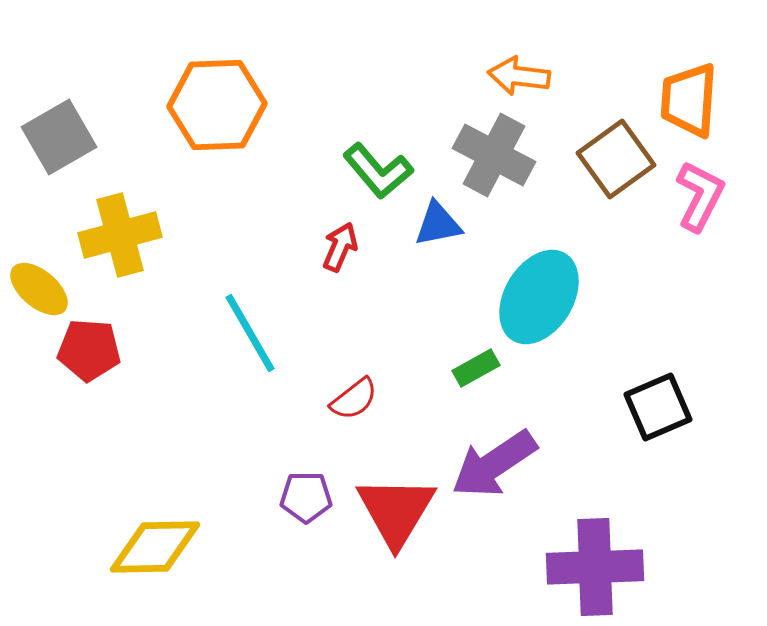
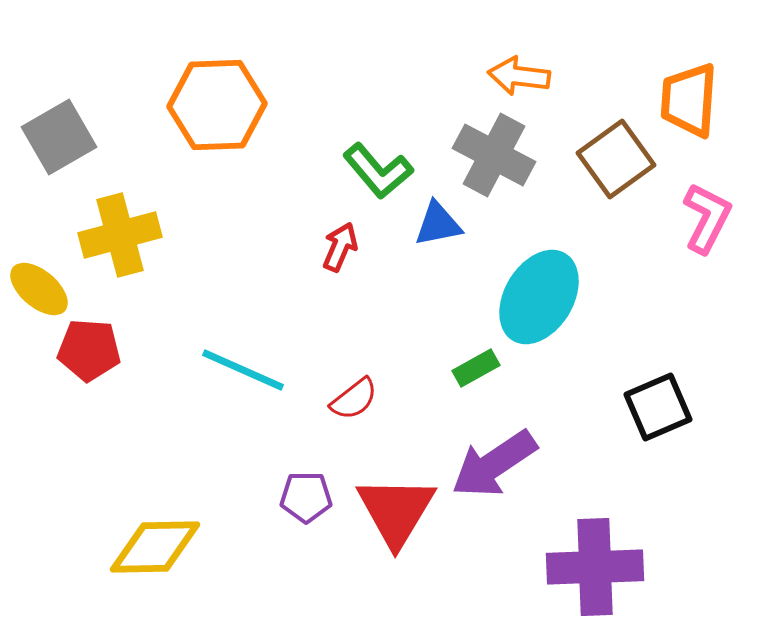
pink L-shape: moved 7 px right, 22 px down
cyan line: moved 7 px left, 37 px down; rotated 36 degrees counterclockwise
